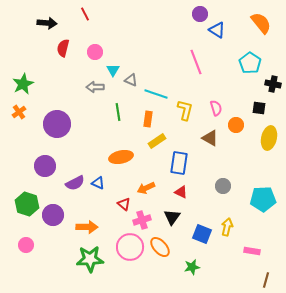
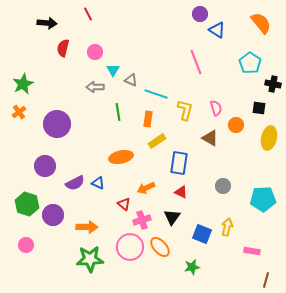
red line at (85, 14): moved 3 px right
